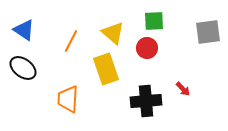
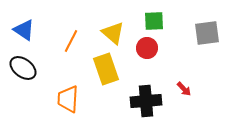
gray square: moved 1 px left, 1 px down
red arrow: moved 1 px right
